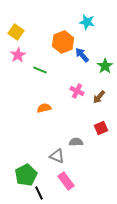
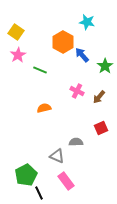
orange hexagon: rotated 10 degrees counterclockwise
